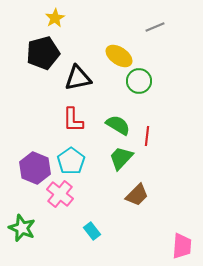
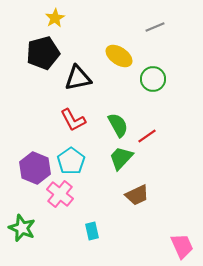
green circle: moved 14 px right, 2 px up
red L-shape: rotated 28 degrees counterclockwise
green semicircle: rotated 30 degrees clockwise
red line: rotated 48 degrees clockwise
brown trapezoid: rotated 20 degrees clockwise
cyan rectangle: rotated 24 degrees clockwise
pink trapezoid: rotated 28 degrees counterclockwise
